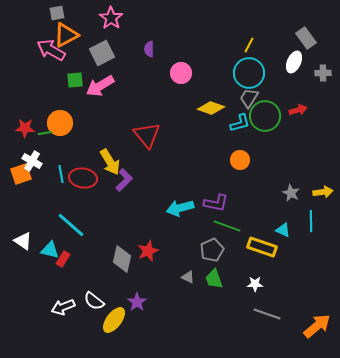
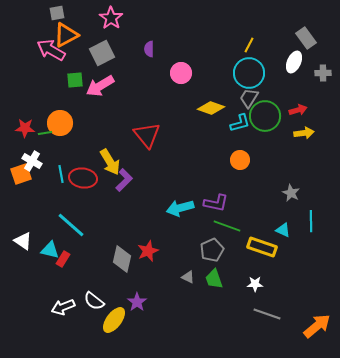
yellow arrow at (323, 192): moved 19 px left, 59 px up
